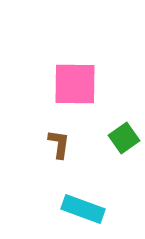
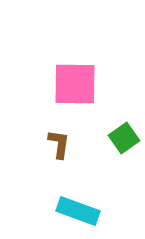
cyan rectangle: moved 5 px left, 2 px down
